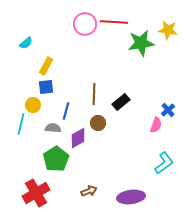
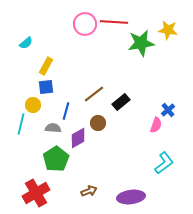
brown line: rotated 50 degrees clockwise
